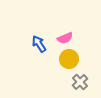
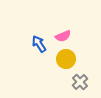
pink semicircle: moved 2 px left, 2 px up
yellow circle: moved 3 px left
